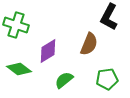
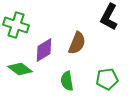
brown semicircle: moved 12 px left, 1 px up
purple diamond: moved 4 px left, 1 px up
green diamond: moved 1 px right
green semicircle: moved 3 px right, 1 px down; rotated 60 degrees counterclockwise
